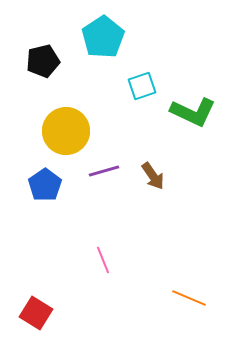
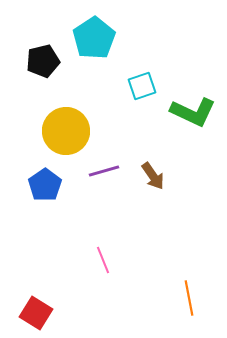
cyan pentagon: moved 9 px left, 1 px down
orange line: rotated 56 degrees clockwise
